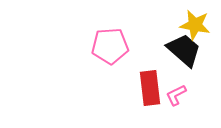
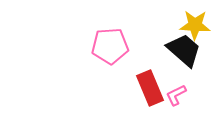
yellow star: rotated 8 degrees counterclockwise
red rectangle: rotated 16 degrees counterclockwise
